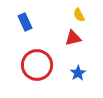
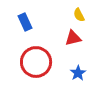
red circle: moved 1 px left, 3 px up
